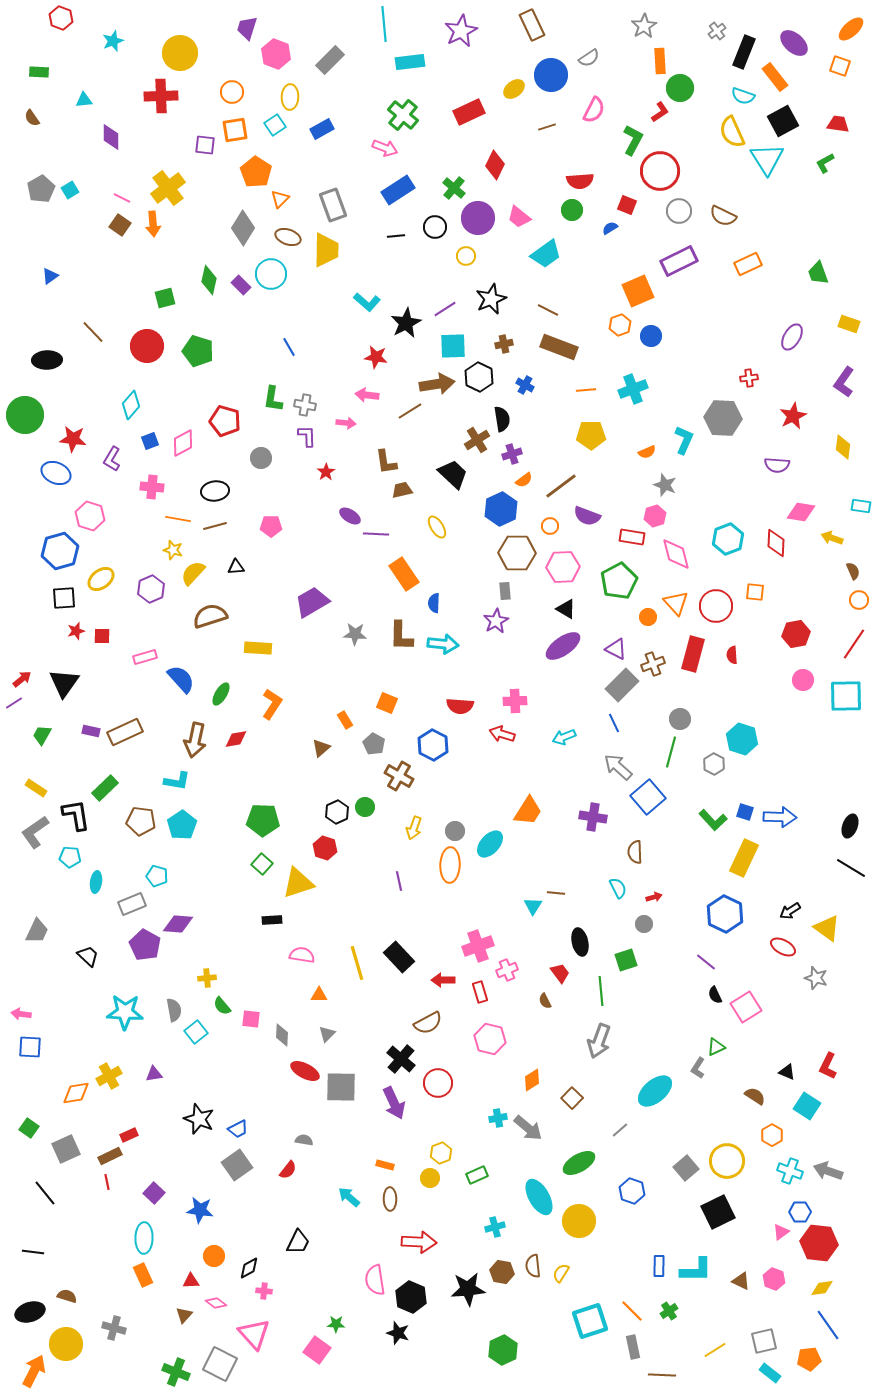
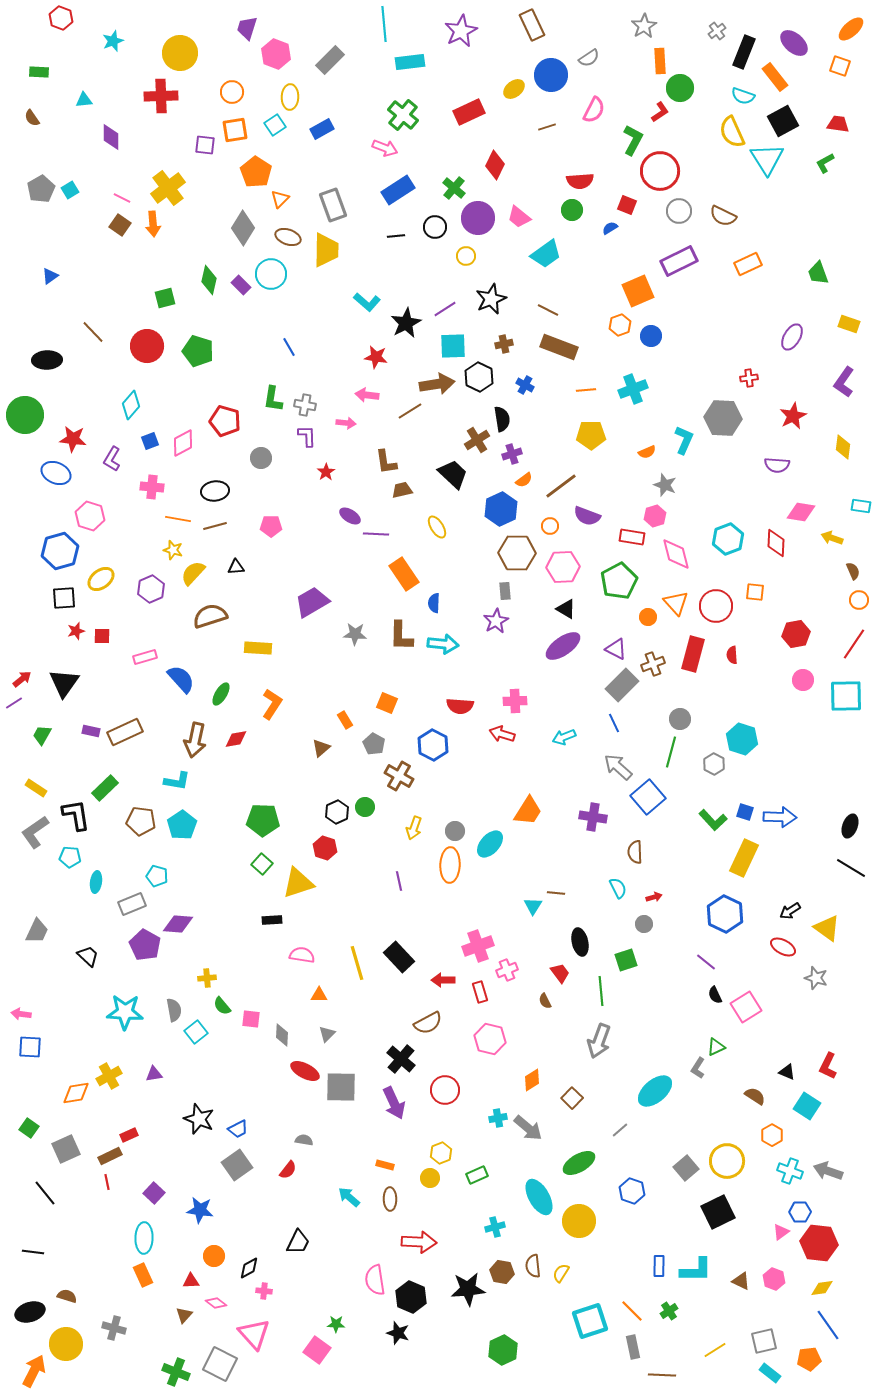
red circle at (438, 1083): moved 7 px right, 7 px down
